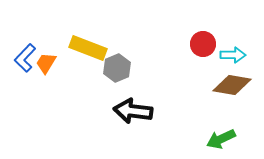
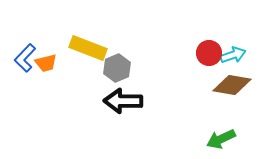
red circle: moved 6 px right, 9 px down
cyan arrow: rotated 20 degrees counterclockwise
orange trapezoid: rotated 135 degrees counterclockwise
black arrow: moved 10 px left, 10 px up; rotated 6 degrees counterclockwise
